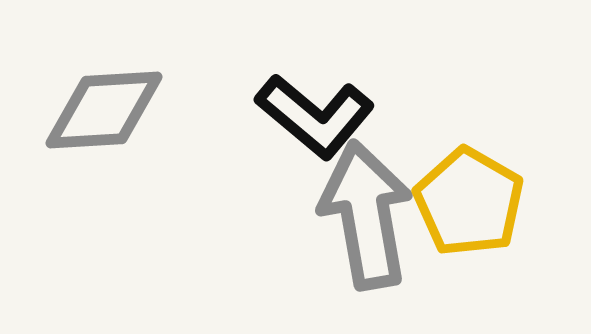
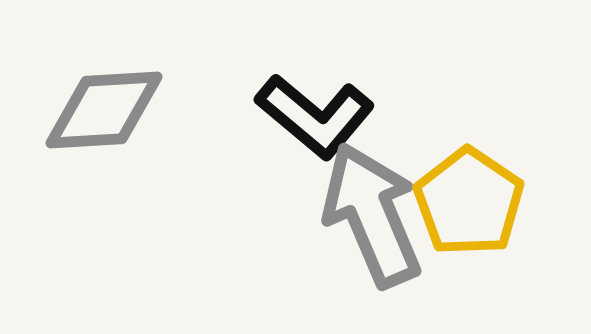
yellow pentagon: rotated 4 degrees clockwise
gray arrow: moved 6 px right; rotated 13 degrees counterclockwise
